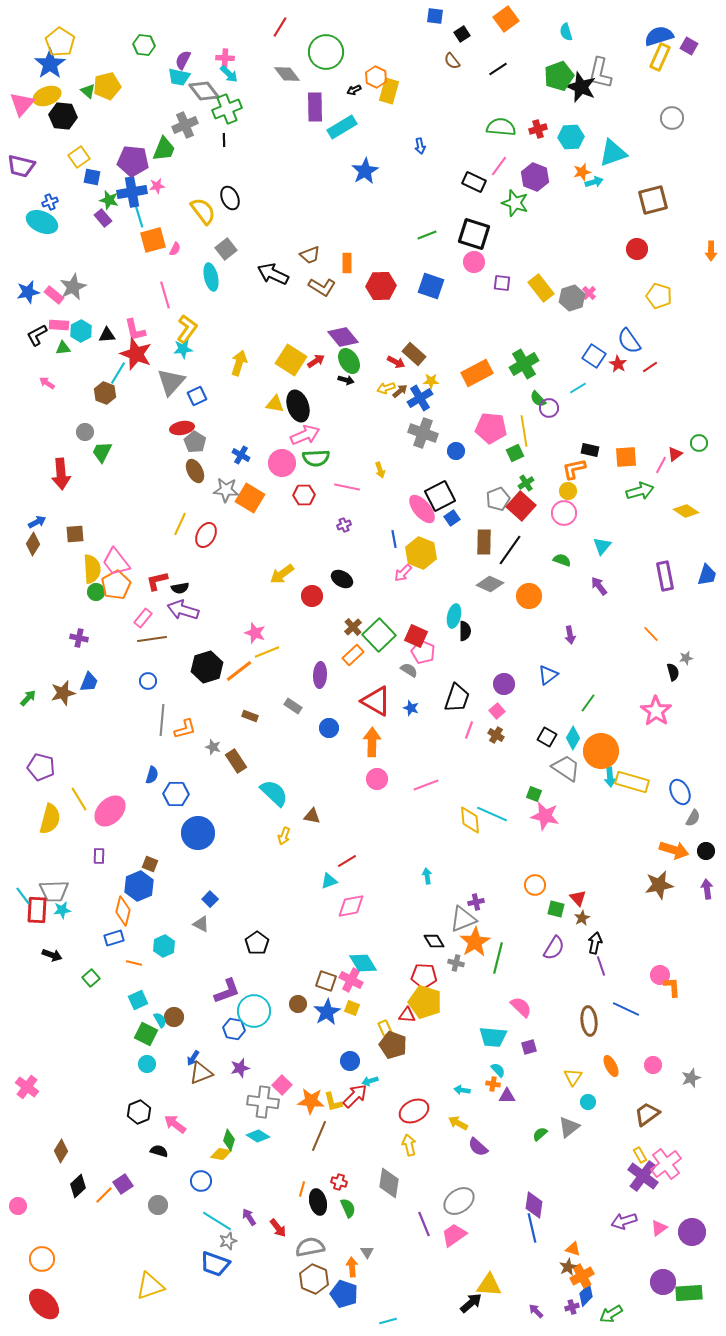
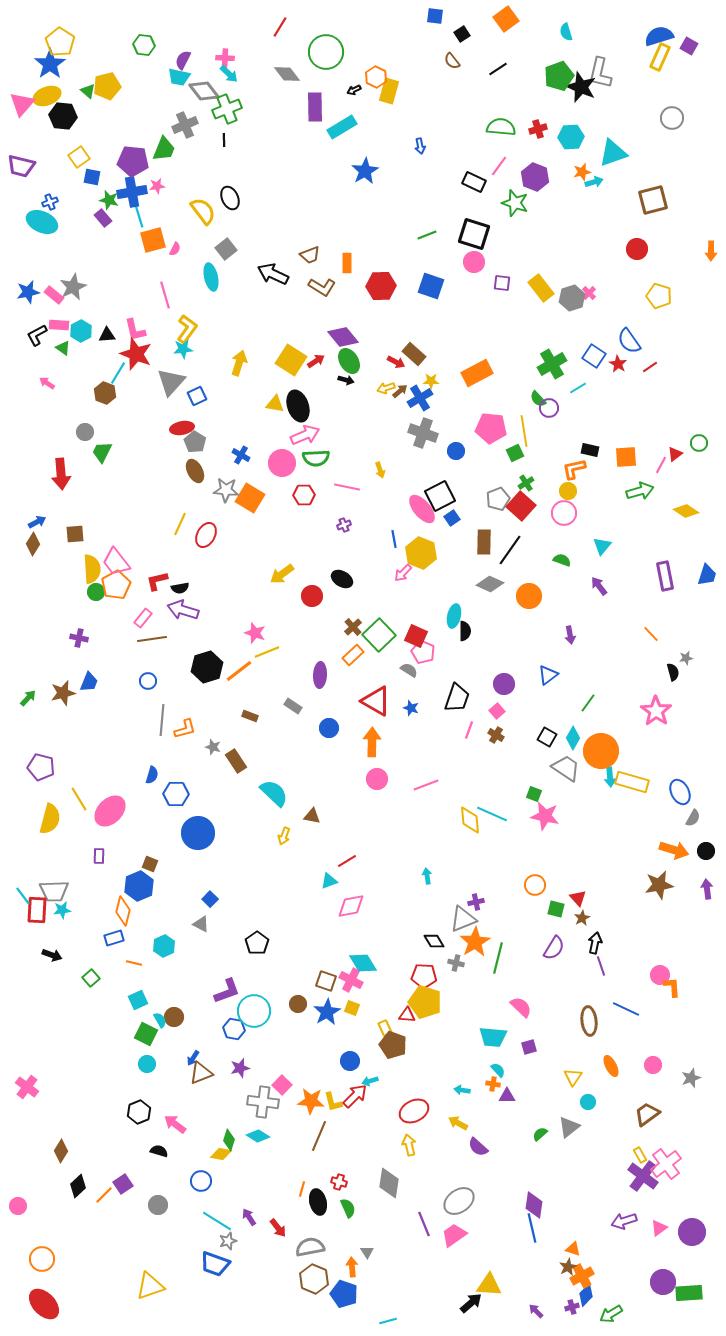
green triangle at (63, 348): rotated 42 degrees clockwise
green cross at (524, 364): moved 28 px right
